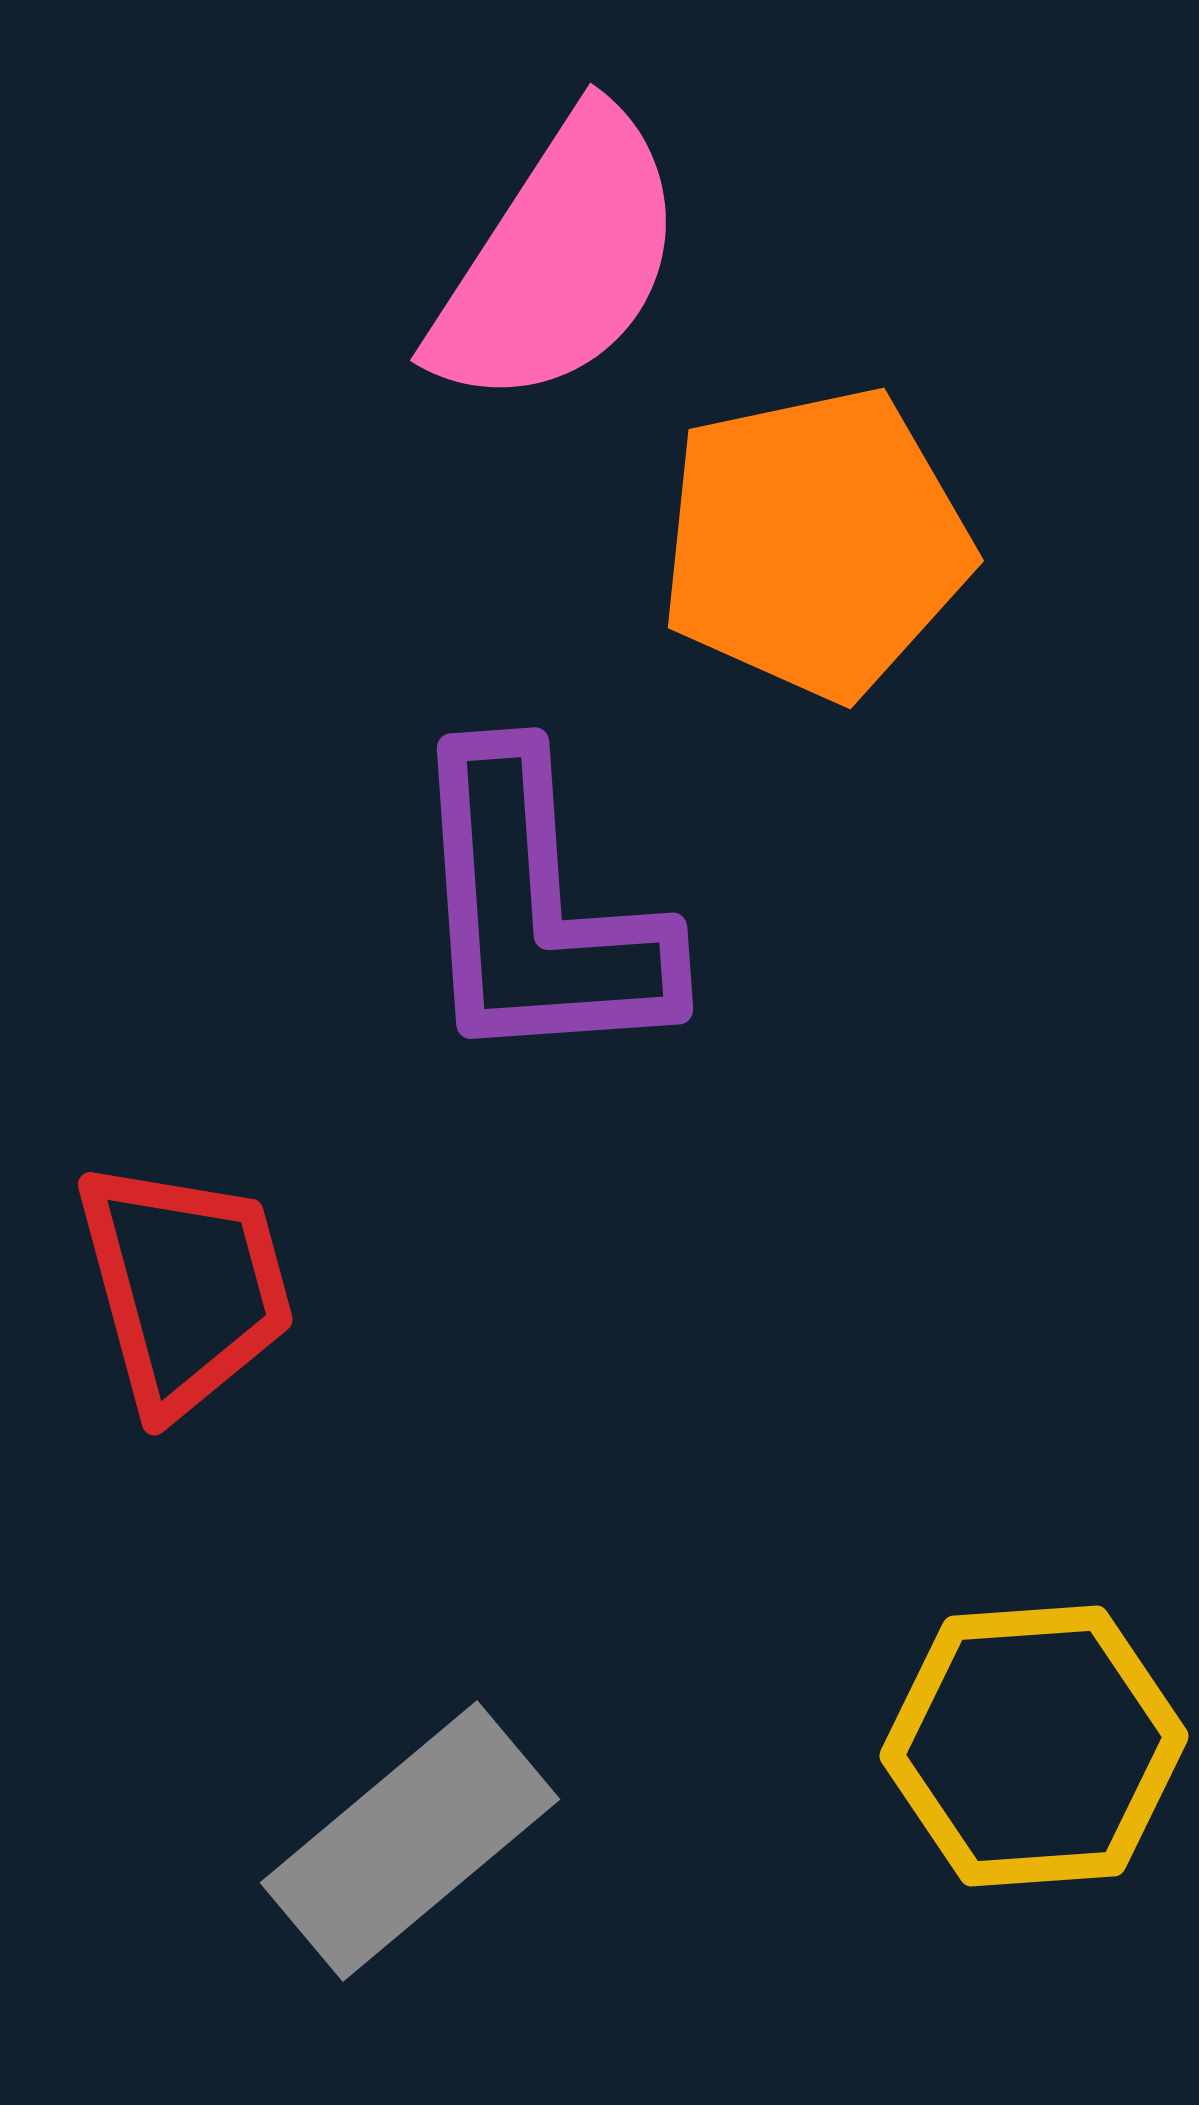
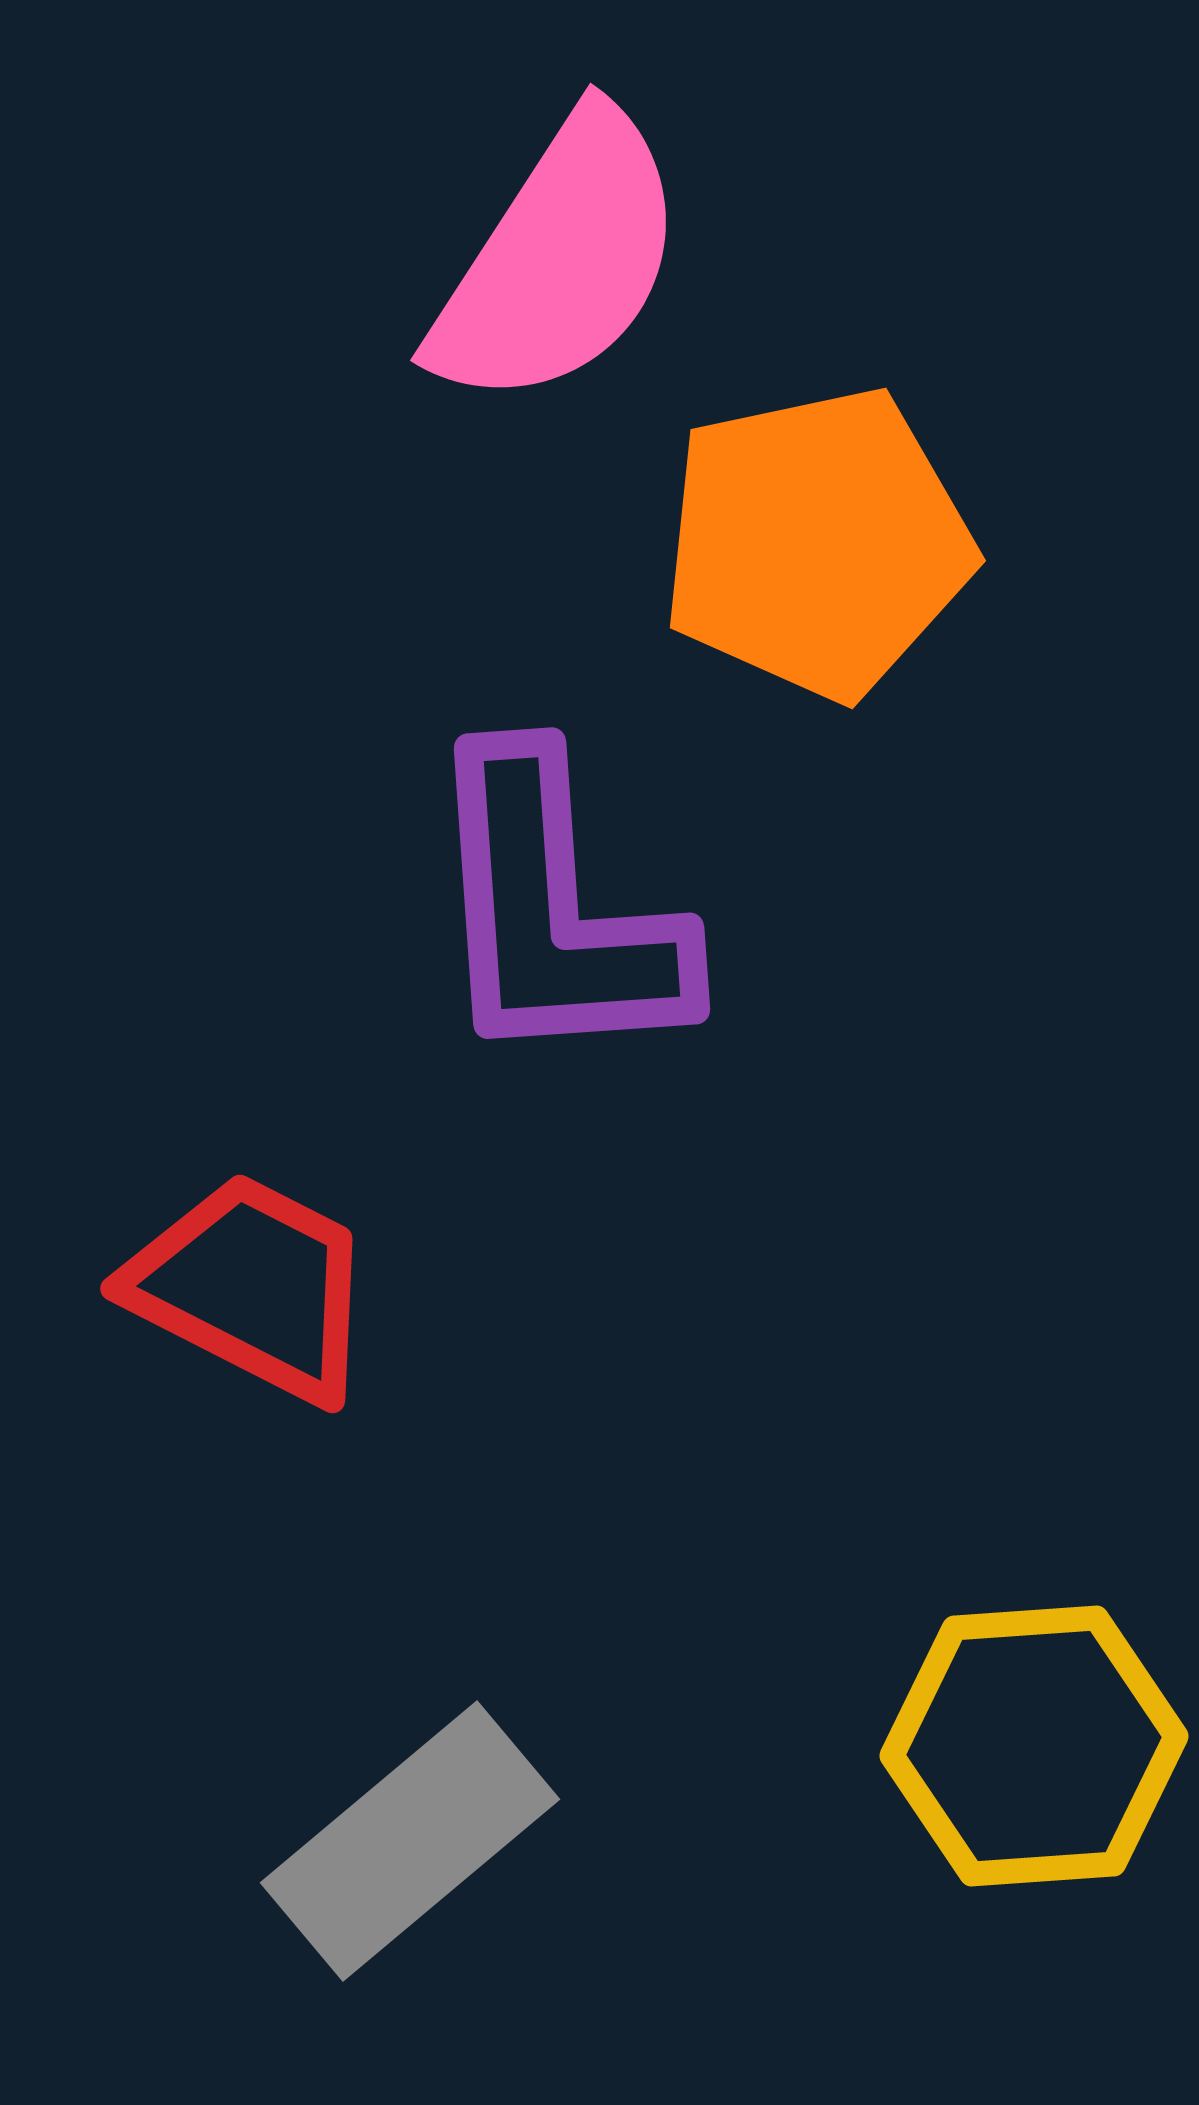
orange pentagon: moved 2 px right
purple L-shape: moved 17 px right
red trapezoid: moved 67 px right; rotated 48 degrees counterclockwise
